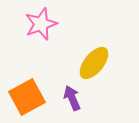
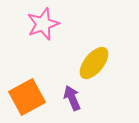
pink star: moved 2 px right
